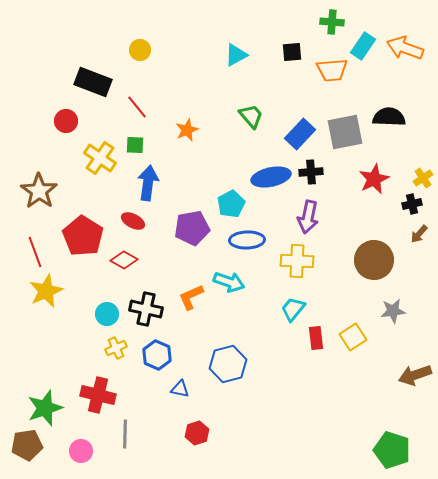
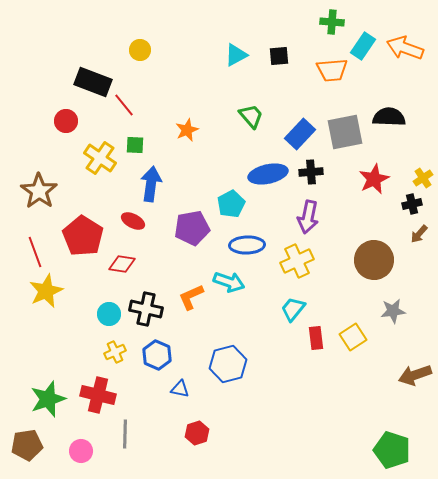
black square at (292, 52): moved 13 px left, 4 px down
red line at (137, 107): moved 13 px left, 2 px up
blue ellipse at (271, 177): moved 3 px left, 3 px up
blue arrow at (148, 183): moved 3 px right, 1 px down
blue ellipse at (247, 240): moved 5 px down
red diamond at (124, 260): moved 2 px left, 4 px down; rotated 20 degrees counterclockwise
yellow cross at (297, 261): rotated 28 degrees counterclockwise
cyan circle at (107, 314): moved 2 px right
yellow cross at (116, 348): moved 1 px left, 4 px down
green star at (45, 408): moved 3 px right, 9 px up
